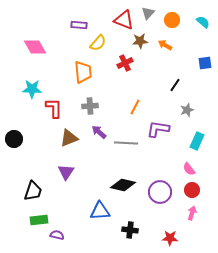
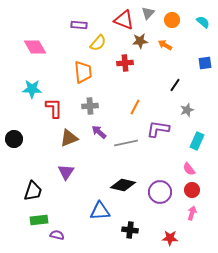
red cross: rotated 21 degrees clockwise
gray line: rotated 15 degrees counterclockwise
